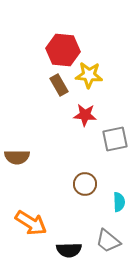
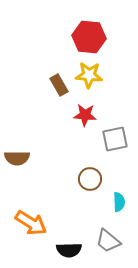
red hexagon: moved 26 px right, 13 px up
brown semicircle: moved 1 px down
brown circle: moved 5 px right, 5 px up
